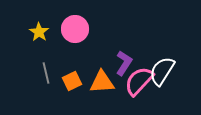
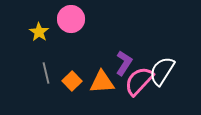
pink circle: moved 4 px left, 10 px up
orange square: rotated 18 degrees counterclockwise
